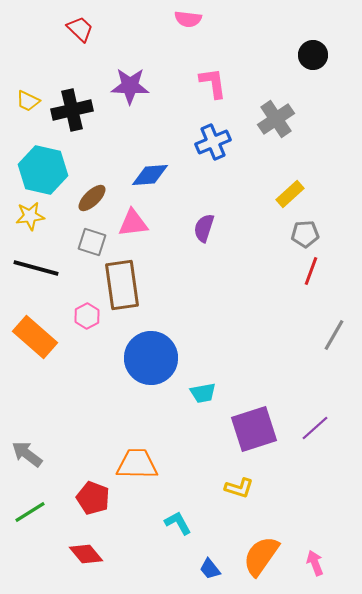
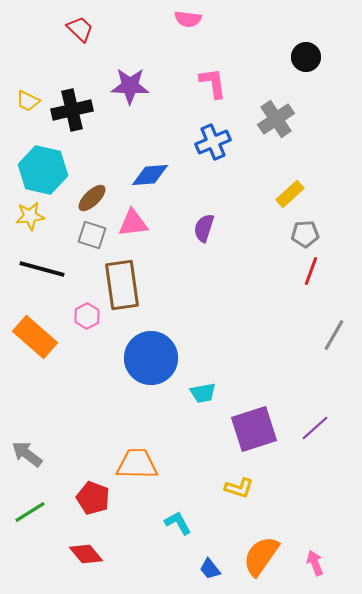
black circle: moved 7 px left, 2 px down
gray square: moved 7 px up
black line: moved 6 px right, 1 px down
